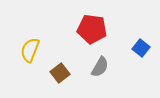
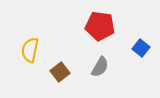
red pentagon: moved 8 px right, 3 px up
yellow semicircle: rotated 10 degrees counterclockwise
brown square: moved 1 px up
